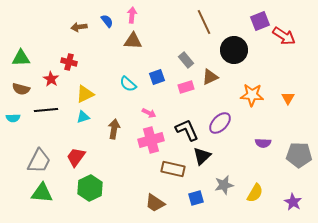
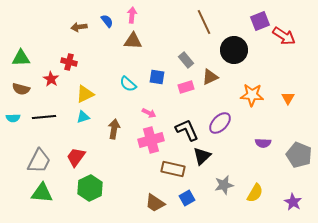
blue square at (157, 77): rotated 28 degrees clockwise
black line at (46, 110): moved 2 px left, 7 px down
gray pentagon at (299, 155): rotated 20 degrees clockwise
blue square at (196, 198): moved 9 px left; rotated 14 degrees counterclockwise
